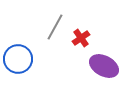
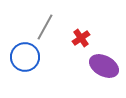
gray line: moved 10 px left
blue circle: moved 7 px right, 2 px up
